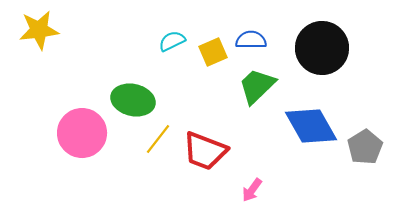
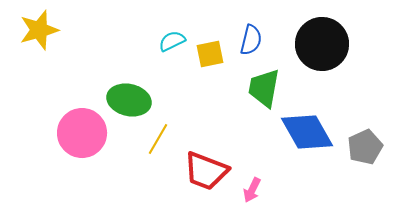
yellow star: rotated 9 degrees counterclockwise
blue semicircle: rotated 104 degrees clockwise
black circle: moved 4 px up
yellow square: moved 3 px left, 2 px down; rotated 12 degrees clockwise
green trapezoid: moved 7 px right, 2 px down; rotated 36 degrees counterclockwise
green ellipse: moved 4 px left
blue diamond: moved 4 px left, 6 px down
yellow line: rotated 8 degrees counterclockwise
gray pentagon: rotated 8 degrees clockwise
red trapezoid: moved 1 px right, 20 px down
pink arrow: rotated 10 degrees counterclockwise
